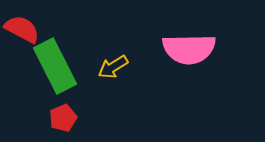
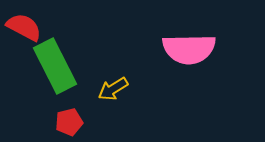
red semicircle: moved 2 px right, 2 px up
yellow arrow: moved 22 px down
red pentagon: moved 6 px right, 4 px down; rotated 8 degrees clockwise
